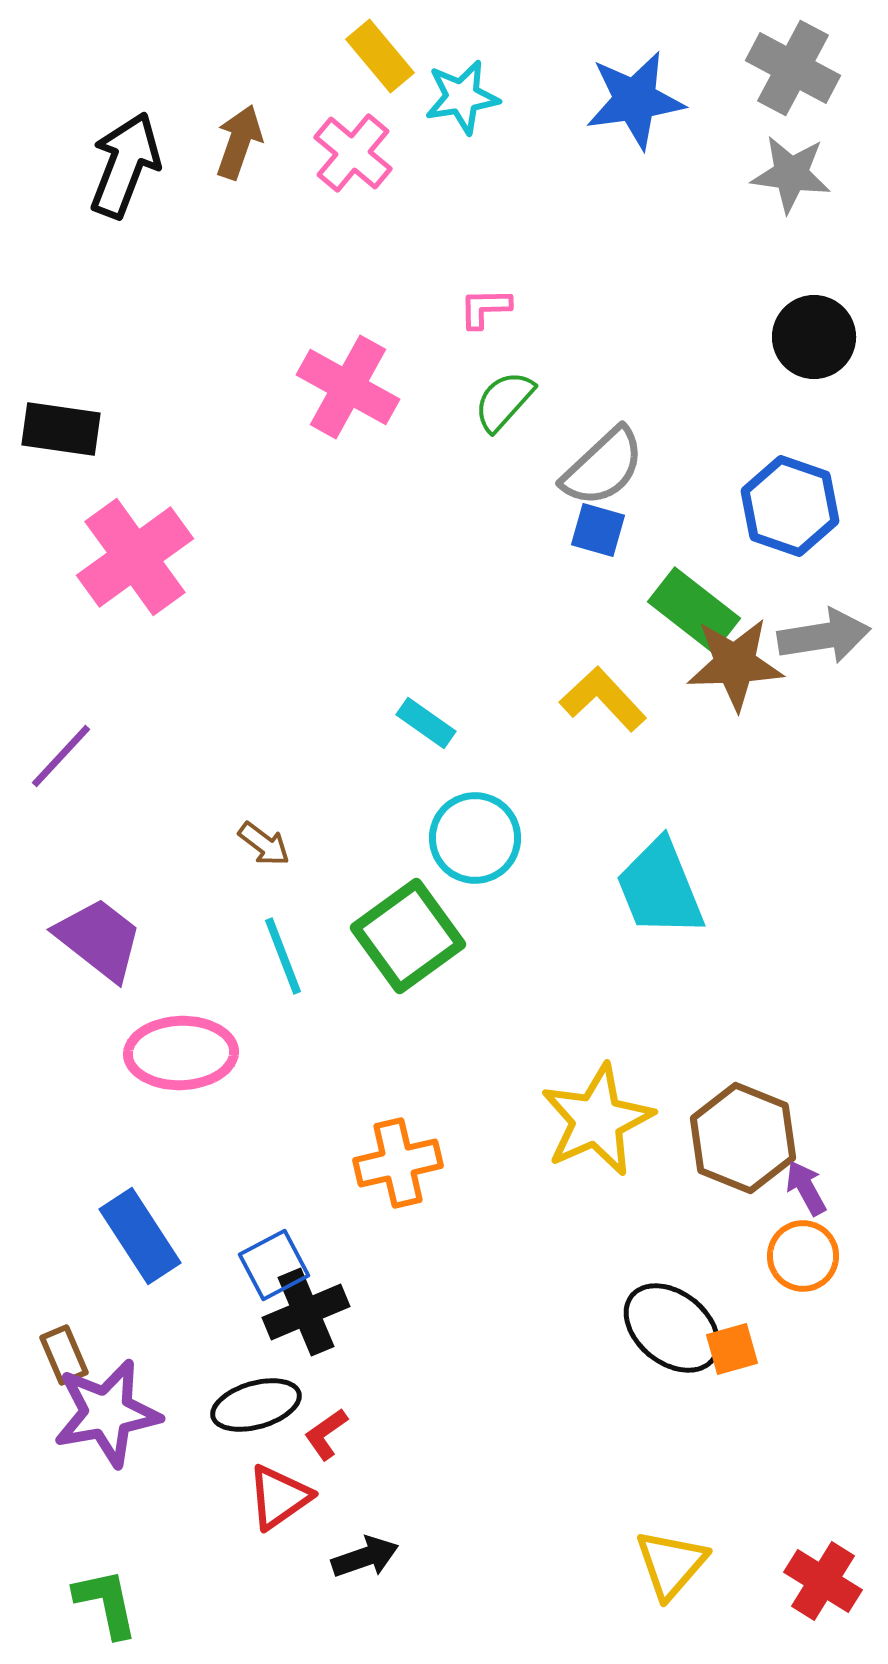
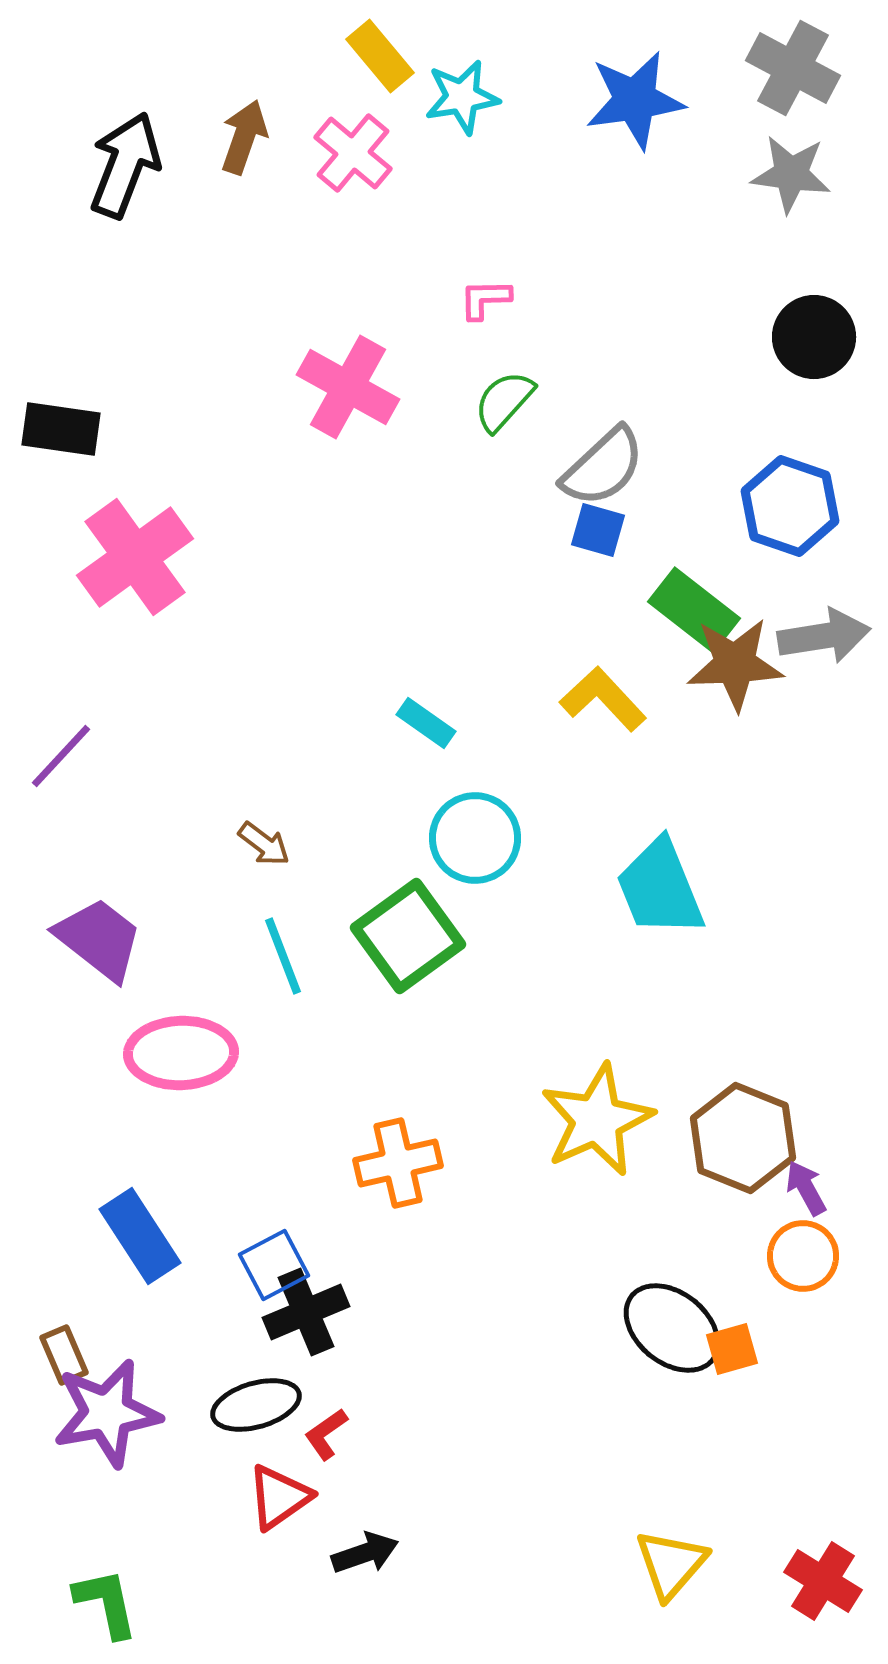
brown arrow at (239, 142): moved 5 px right, 5 px up
pink L-shape at (485, 308): moved 9 px up
black arrow at (365, 1557): moved 4 px up
